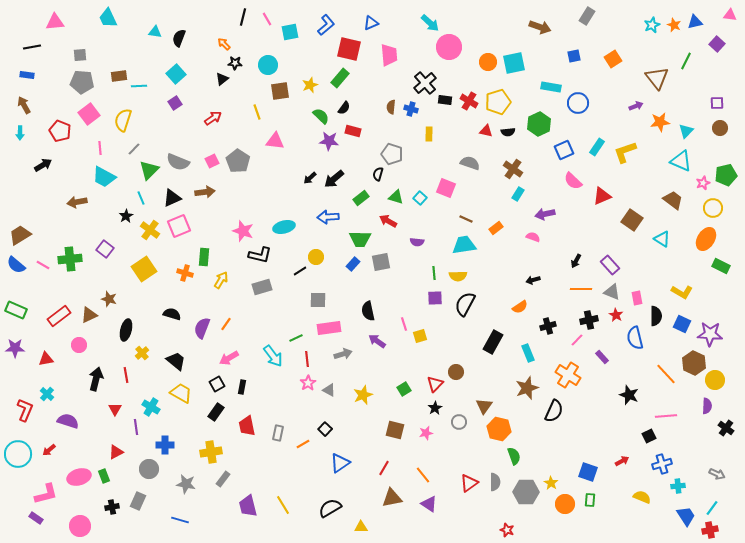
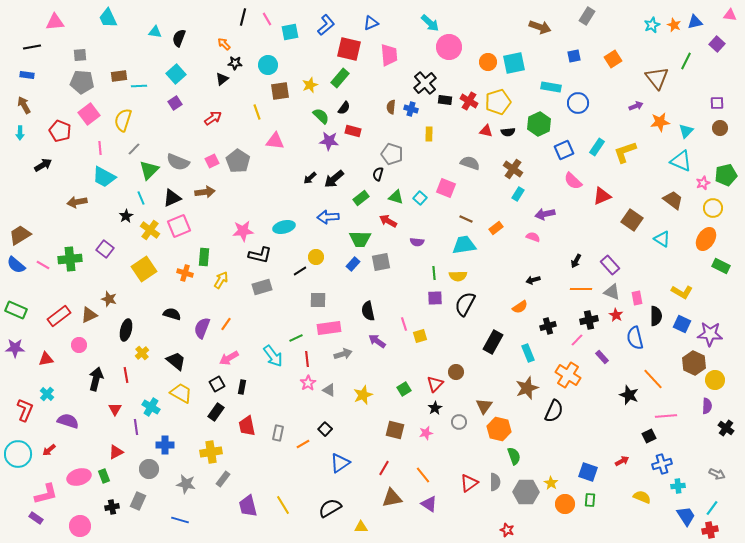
pink star at (243, 231): rotated 25 degrees counterclockwise
orange line at (666, 374): moved 13 px left, 5 px down
